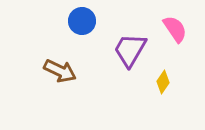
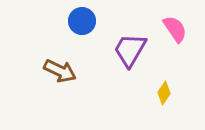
yellow diamond: moved 1 px right, 11 px down
